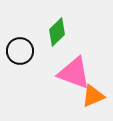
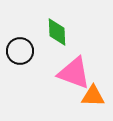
green diamond: rotated 48 degrees counterclockwise
orange triangle: rotated 25 degrees clockwise
